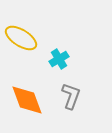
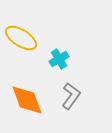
gray L-shape: rotated 16 degrees clockwise
